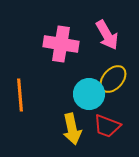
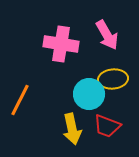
yellow ellipse: rotated 44 degrees clockwise
orange line: moved 5 px down; rotated 32 degrees clockwise
